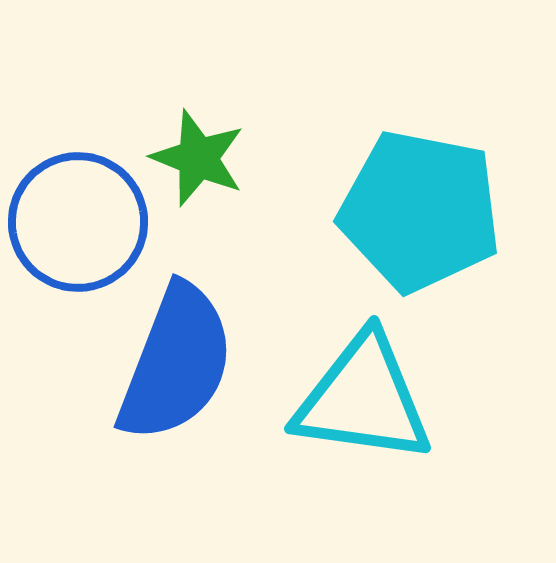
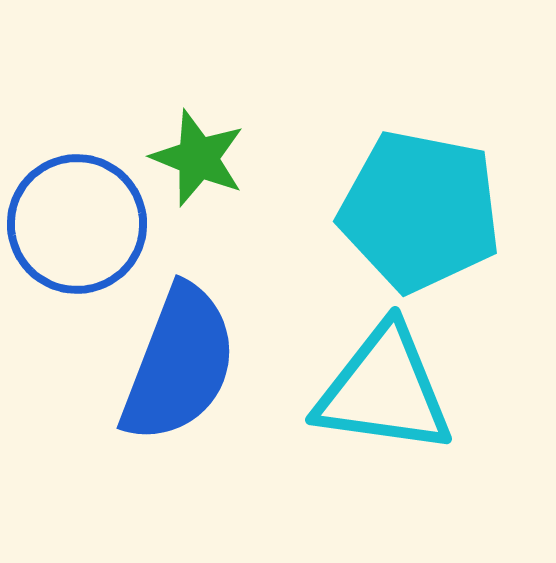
blue circle: moved 1 px left, 2 px down
blue semicircle: moved 3 px right, 1 px down
cyan triangle: moved 21 px right, 9 px up
